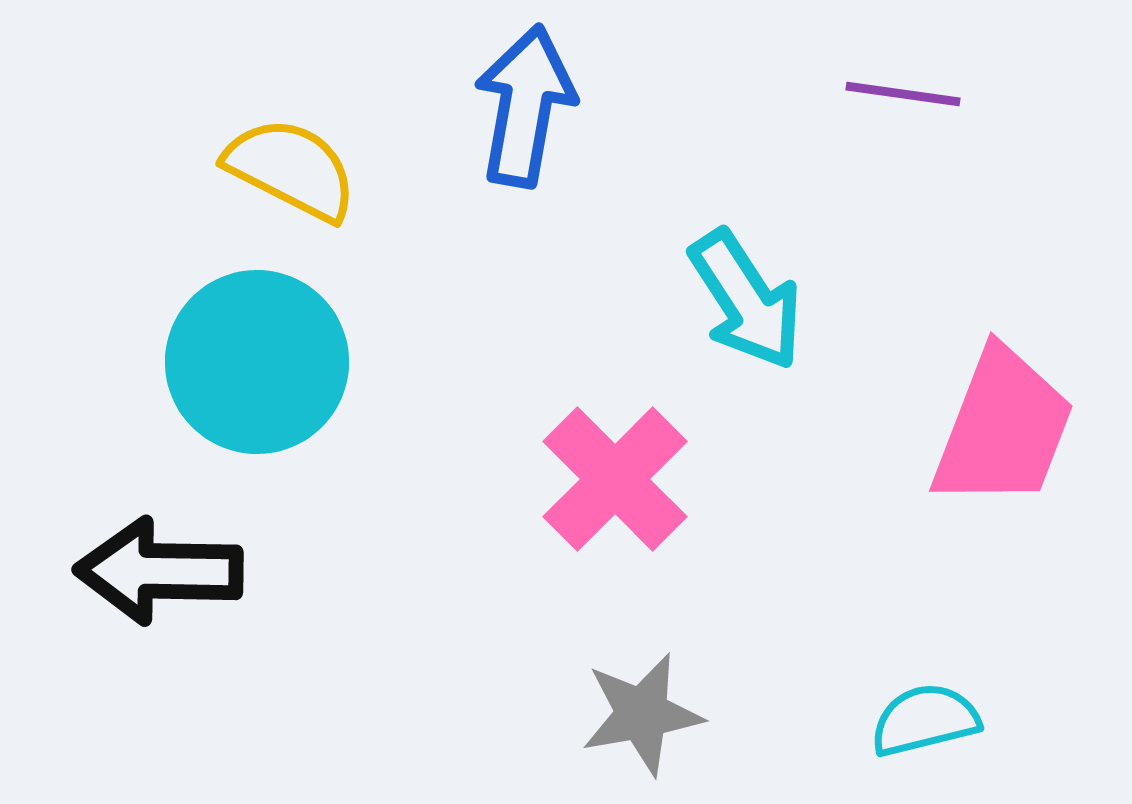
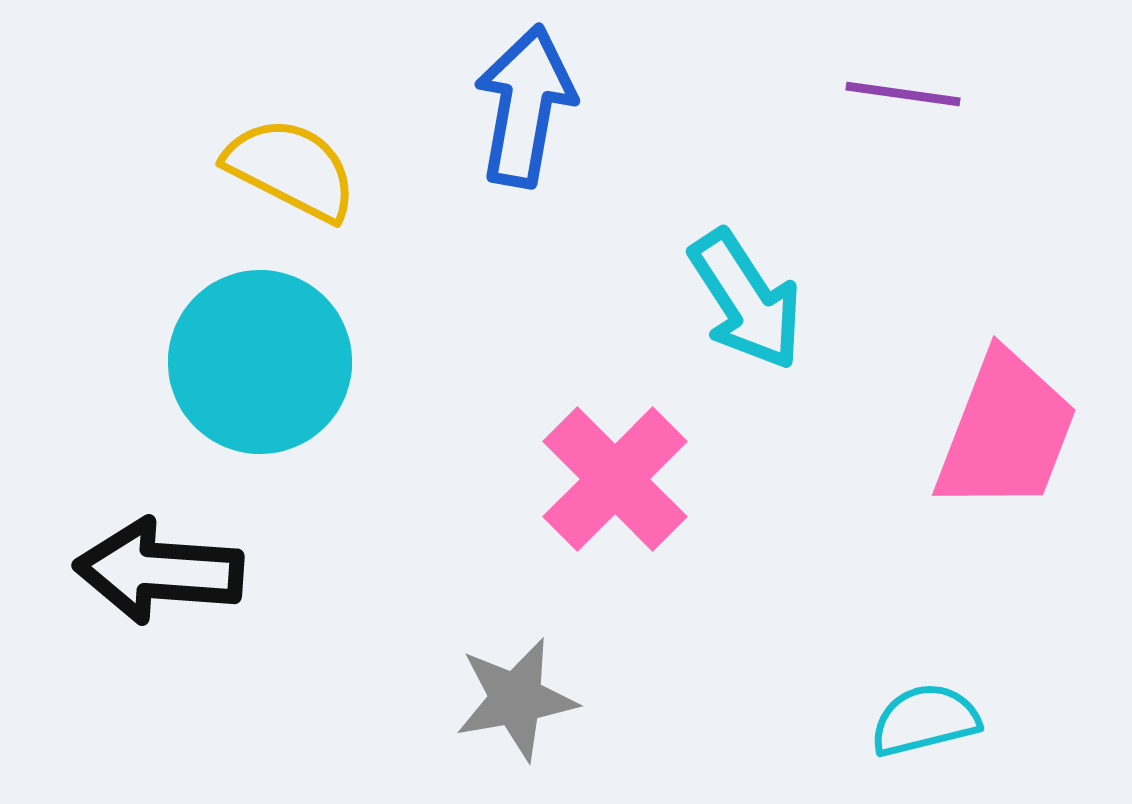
cyan circle: moved 3 px right
pink trapezoid: moved 3 px right, 4 px down
black arrow: rotated 3 degrees clockwise
gray star: moved 126 px left, 15 px up
